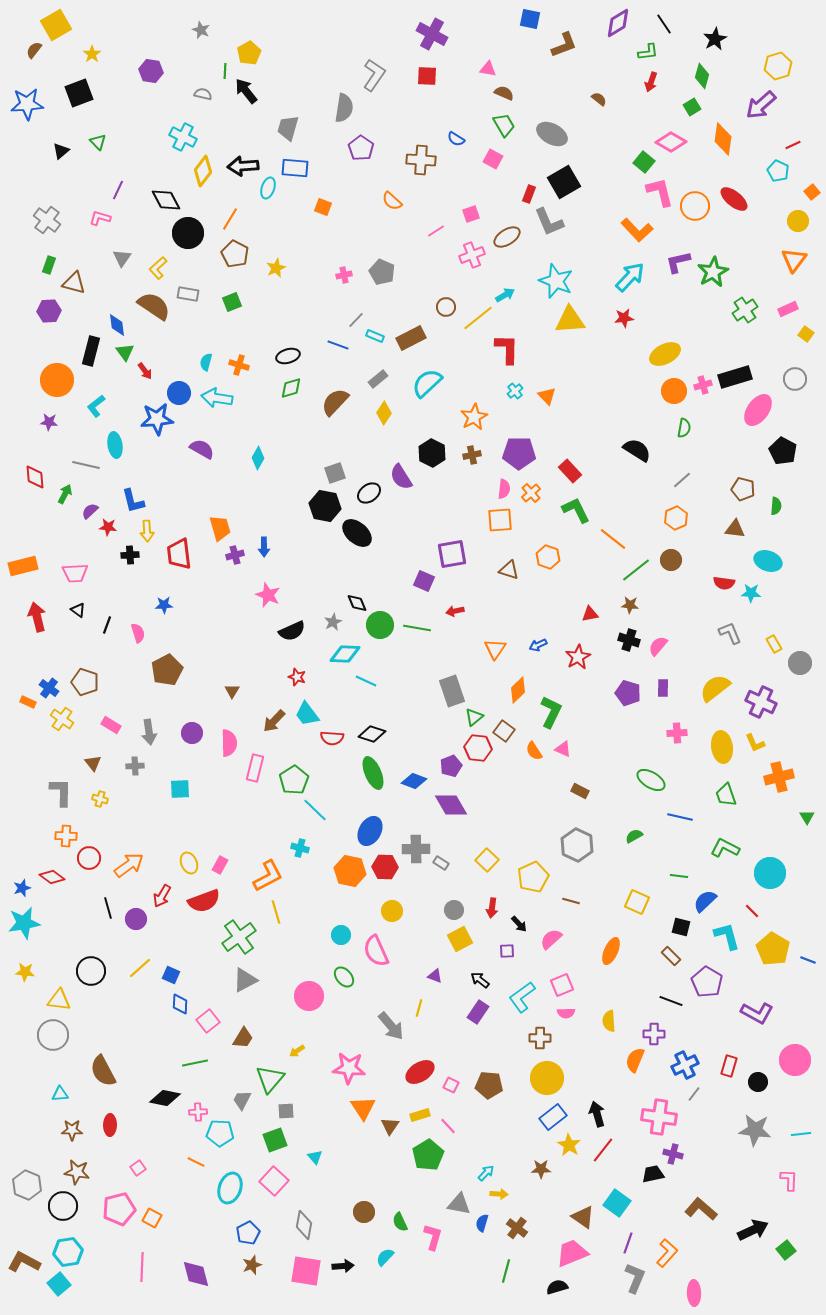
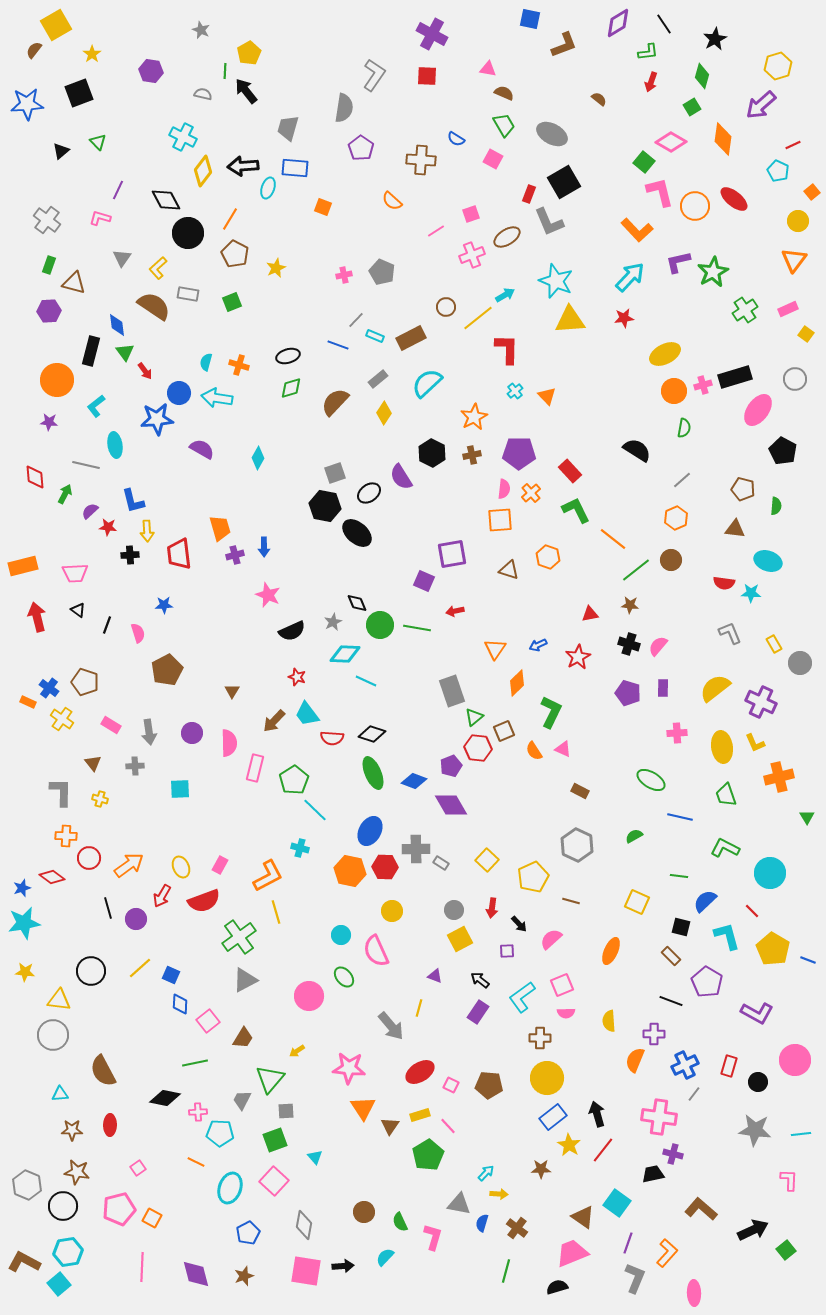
black cross at (629, 640): moved 4 px down
orange diamond at (518, 690): moved 1 px left, 7 px up
brown square at (504, 731): rotated 30 degrees clockwise
yellow ellipse at (189, 863): moved 8 px left, 4 px down
brown star at (252, 1265): moved 8 px left, 11 px down
